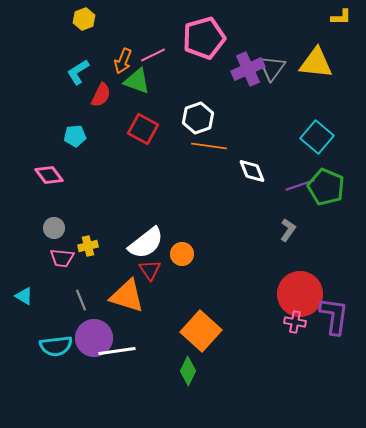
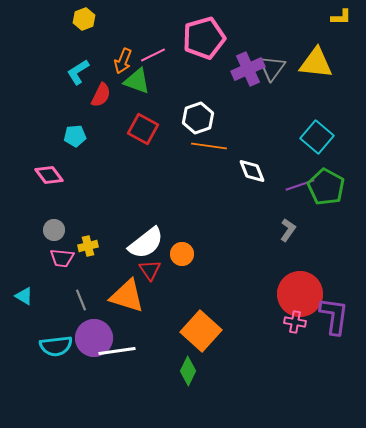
green pentagon: rotated 6 degrees clockwise
gray circle: moved 2 px down
